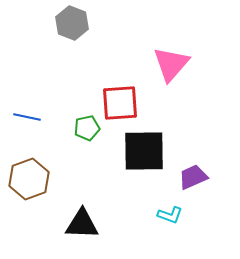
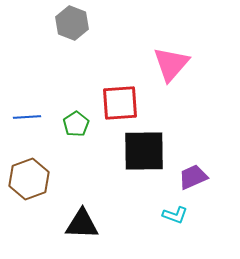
blue line: rotated 16 degrees counterclockwise
green pentagon: moved 11 px left, 4 px up; rotated 20 degrees counterclockwise
cyan L-shape: moved 5 px right
